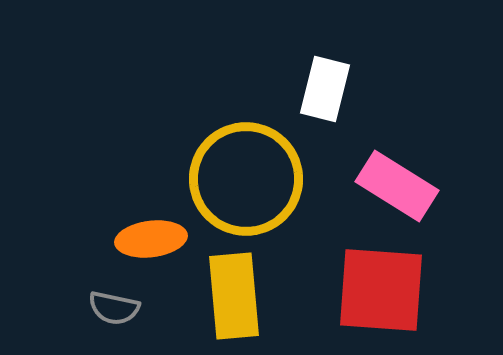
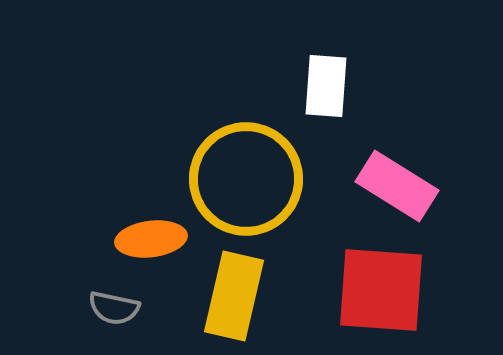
white rectangle: moved 1 px right, 3 px up; rotated 10 degrees counterclockwise
yellow rectangle: rotated 18 degrees clockwise
